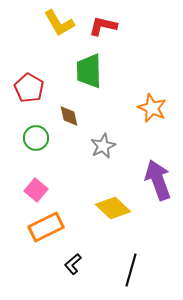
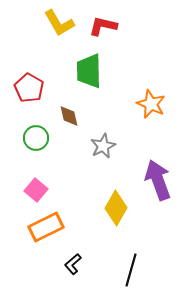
orange star: moved 1 px left, 4 px up
yellow diamond: moved 3 px right; rotated 76 degrees clockwise
